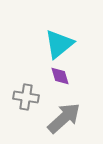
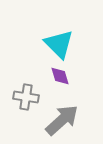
cyan triangle: rotated 36 degrees counterclockwise
gray arrow: moved 2 px left, 2 px down
